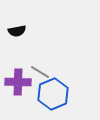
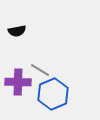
gray line: moved 2 px up
